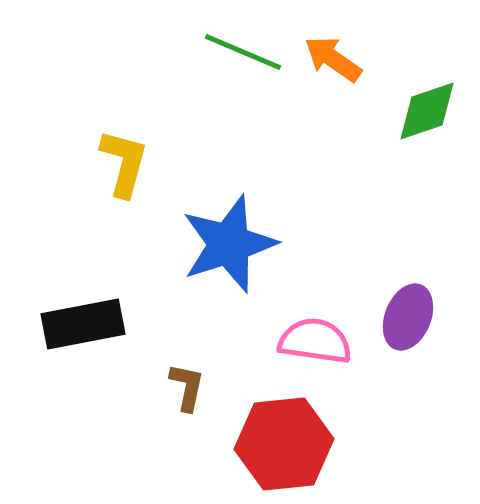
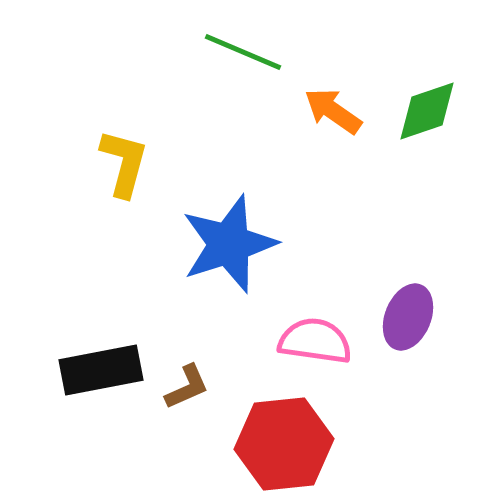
orange arrow: moved 52 px down
black rectangle: moved 18 px right, 46 px down
brown L-shape: rotated 54 degrees clockwise
